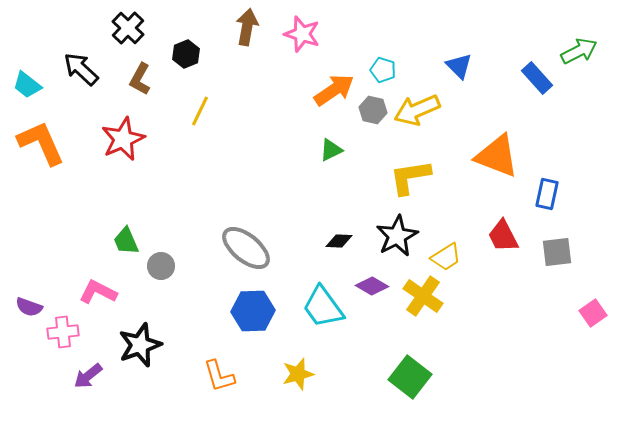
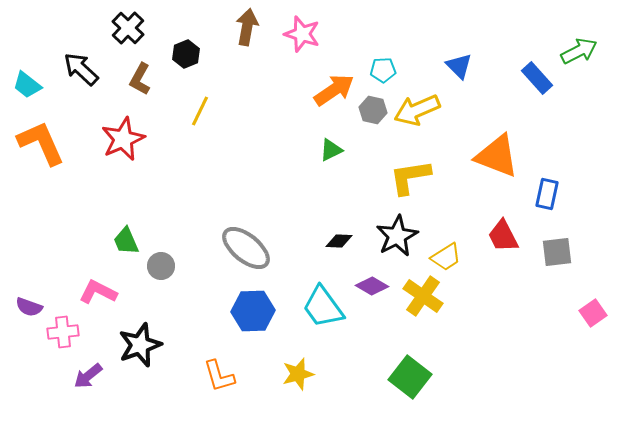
cyan pentagon at (383, 70): rotated 20 degrees counterclockwise
